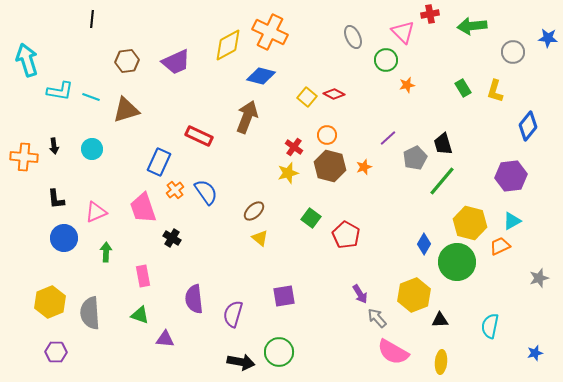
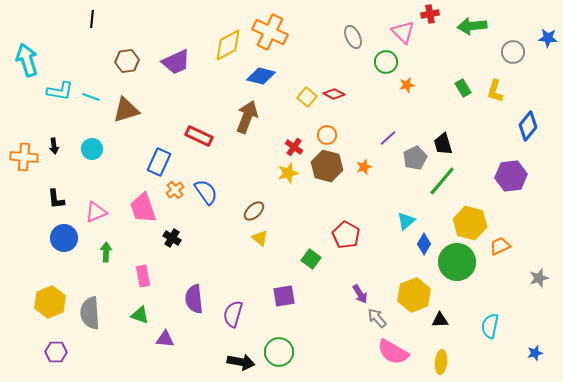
green circle at (386, 60): moved 2 px down
brown hexagon at (330, 166): moved 3 px left
green square at (311, 218): moved 41 px down
cyan triangle at (512, 221): moved 106 px left; rotated 12 degrees counterclockwise
